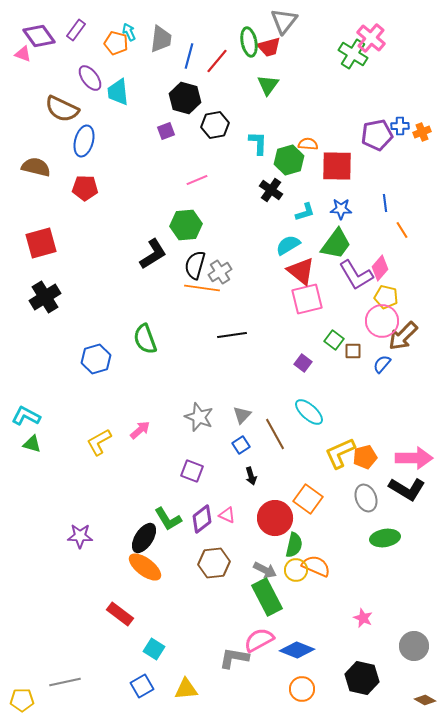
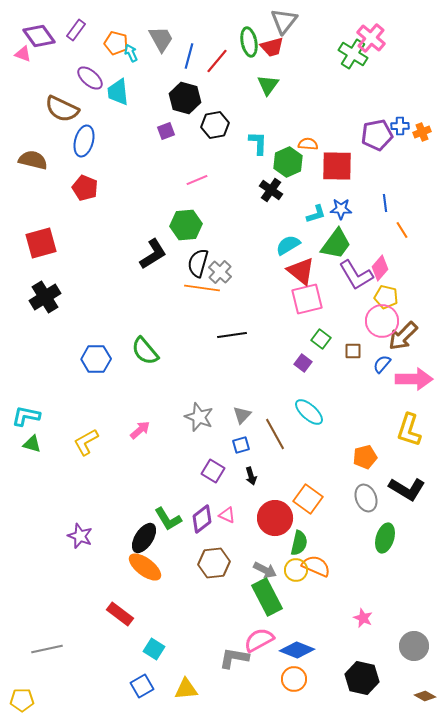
cyan arrow at (129, 32): moved 2 px right, 21 px down
gray trapezoid at (161, 39): rotated 36 degrees counterclockwise
red trapezoid at (269, 47): moved 3 px right
purple ellipse at (90, 78): rotated 12 degrees counterclockwise
green hexagon at (289, 160): moved 1 px left, 2 px down; rotated 8 degrees counterclockwise
brown semicircle at (36, 167): moved 3 px left, 7 px up
red pentagon at (85, 188): rotated 20 degrees clockwise
cyan L-shape at (305, 212): moved 11 px right, 2 px down
black semicircle at (195, 265): moved 3 px right, 2 px up
gray cross at (220, 272): rotated 15 degrees counterclockwise
green semicircle at (145, 339): moved 12 px down; rotated 20 degrees counterclockwise
green square at (334, 340): moved 13 px left, 1 px up
blue hexagon at (96, 359): rotated 16 degrees clockwise
cyan L-shape at (26, 416): rotated 16 degrees counterclockwise
yellow L-shape at (99, 442): moved 13 px left
blue square at (241, 445): rotated 18 degrees clockwise
yellow L-shape at (340, 453): moved 69 px right, 23 px up; rotated 48 degrees counterclockwise
pink arrow at (414, 458): moved 79 px up
purple square at (192, 471): moved 21 px right; rotated 10 degrees clockwise
purple star at (80, 536): rotated 20 degrees clockwise
green ellipse at (385, 538): rotated 64 degrees counterclockwise
green semicircle at (294, 545): moved 5 px right, 2 px up
gray line at (65, 682): moved 18 px left, 33 px up
orange circle at (302, 689): moved 8 px left, 10 px up
brown diamond at (425, 700): moved 4 px up
